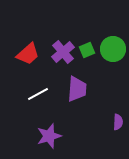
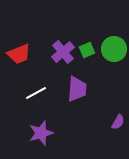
green circle: moved 1 px right
red trapezoid: moved 9 px left; rotated 20 degrees clockwise
white line: moved 2 px left, 1 px up
purple semicircle: rotated 28 degrees clockwise
purple star: moved 8 px left, 3 px up
